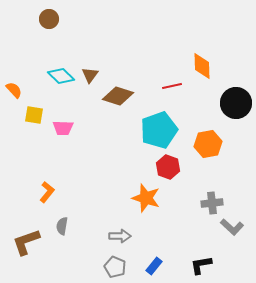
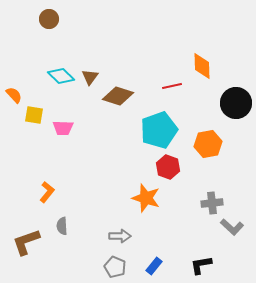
brown triangle: moved 2 px down
orange semicircle: moved 5 px down
gray semicircle: rotated 12 degrees counterclockwise
